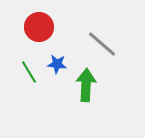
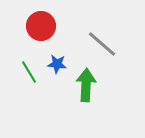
red circle: moved 2 px right, 1 px up
